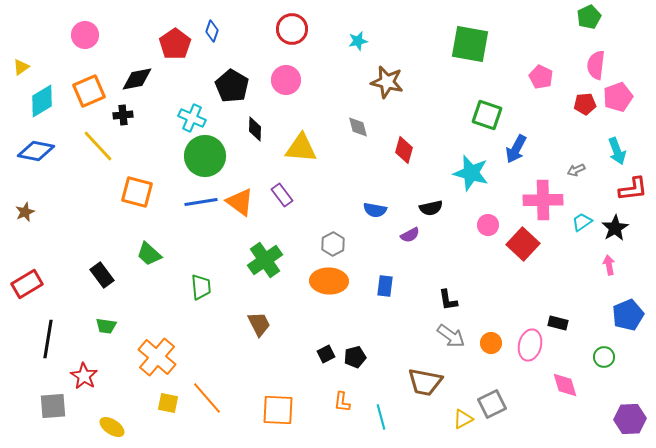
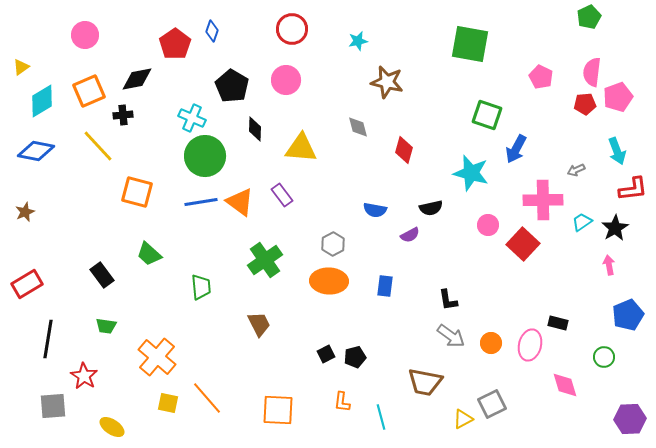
pink semicircle at (596, 65): moved 4 px left, 7 px down
